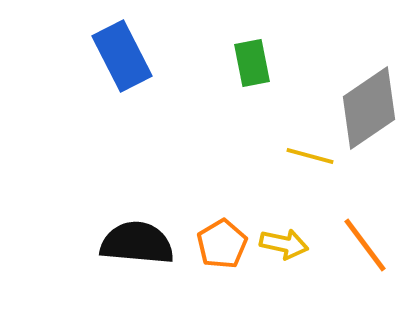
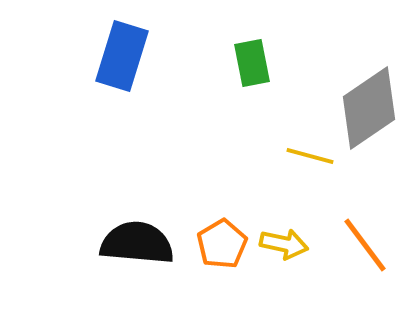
blue rectangle: rotated 44 degrees clockwise
